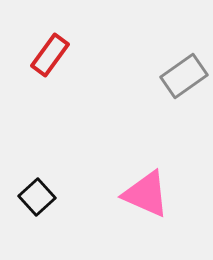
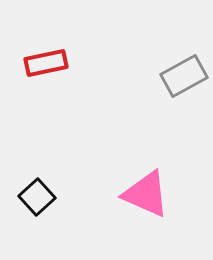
red rectangle: moved 4 px left, 8 px down; rotated 42 degrees clockwise
gray rectangle: rotated 6 degrees clockwise
